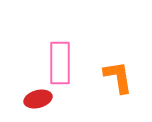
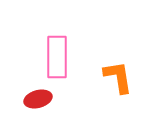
pink rectangle: moved 3 px left, 6 px up
